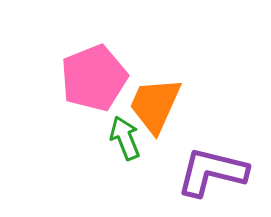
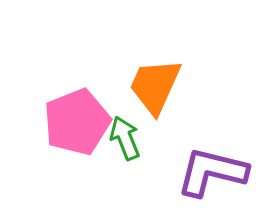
pink pentagon: moved 17 px left, 44 px down
orange trapezoid: moved 19 px up
